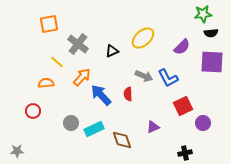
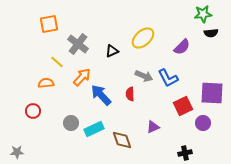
purple square: moved 31 px down
red semicircle: moved 2 px right
gray star: moved 1 px down
